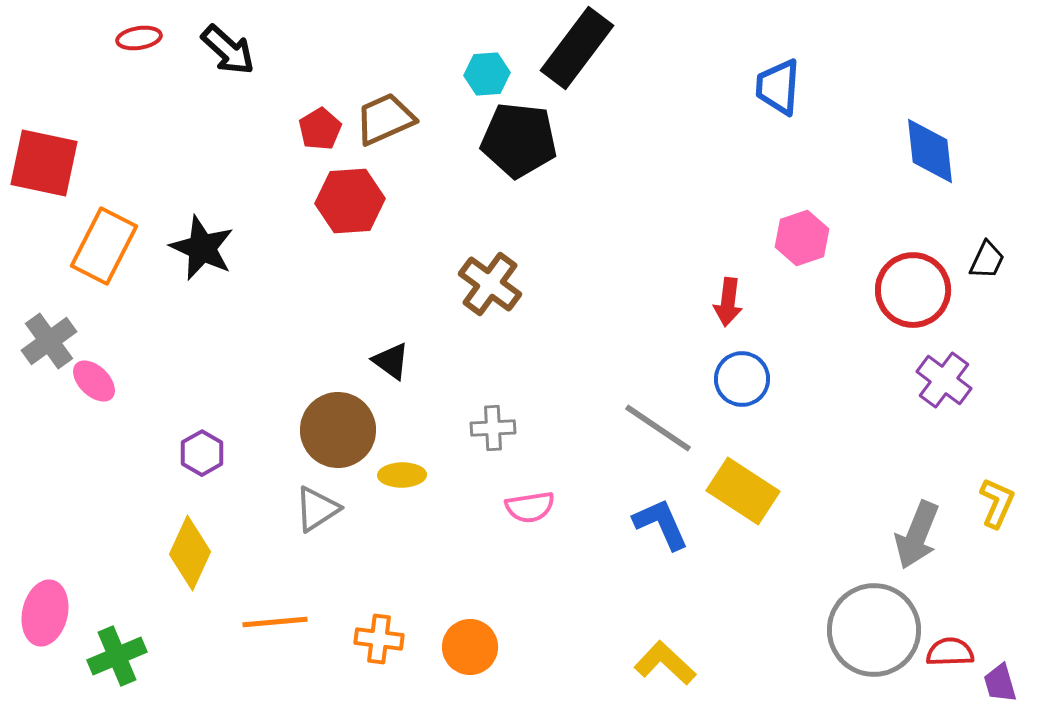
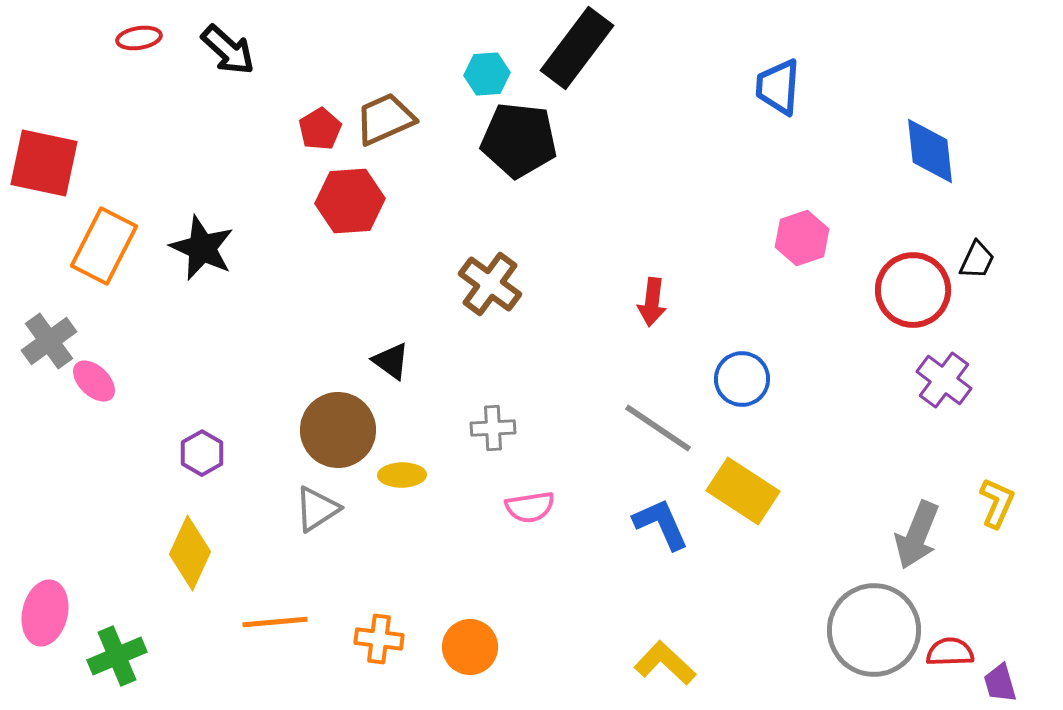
black trapezoid at (987, 260): moved 10 px left
red arrow at (728, 302): moved 76 px left
